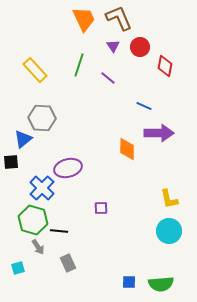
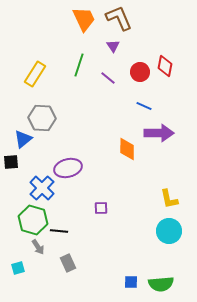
red circle: moved 25 px down
yellow rectangle: moved 4 px down; rotated 75 degrees clockwise
blue square: moved 2 px right
